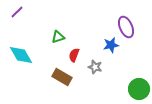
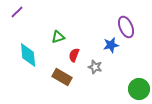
cyan diamond: moved 7 px right; rotated 25 degrees clockwise
